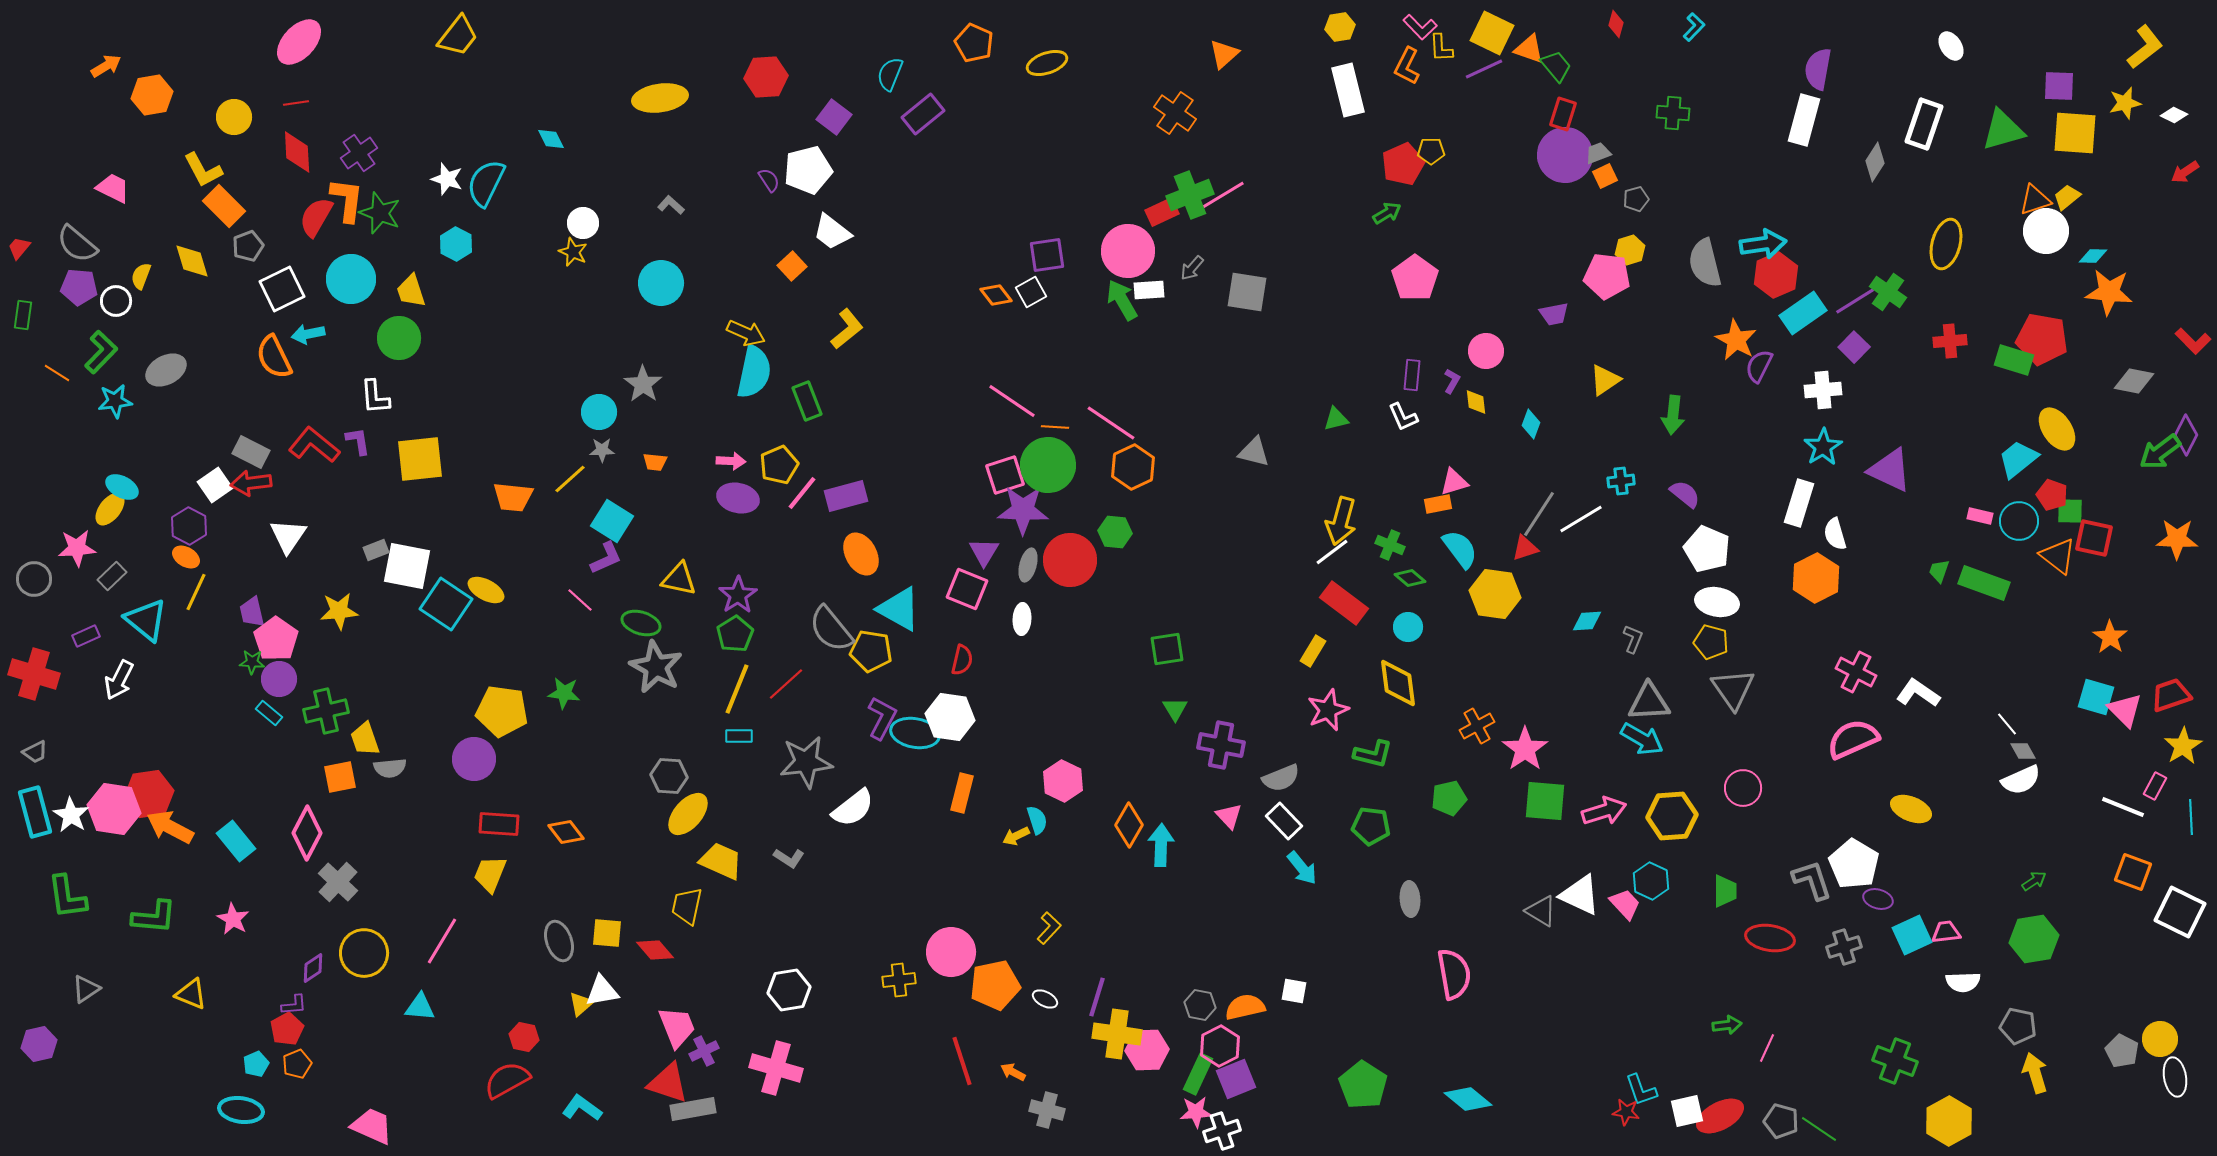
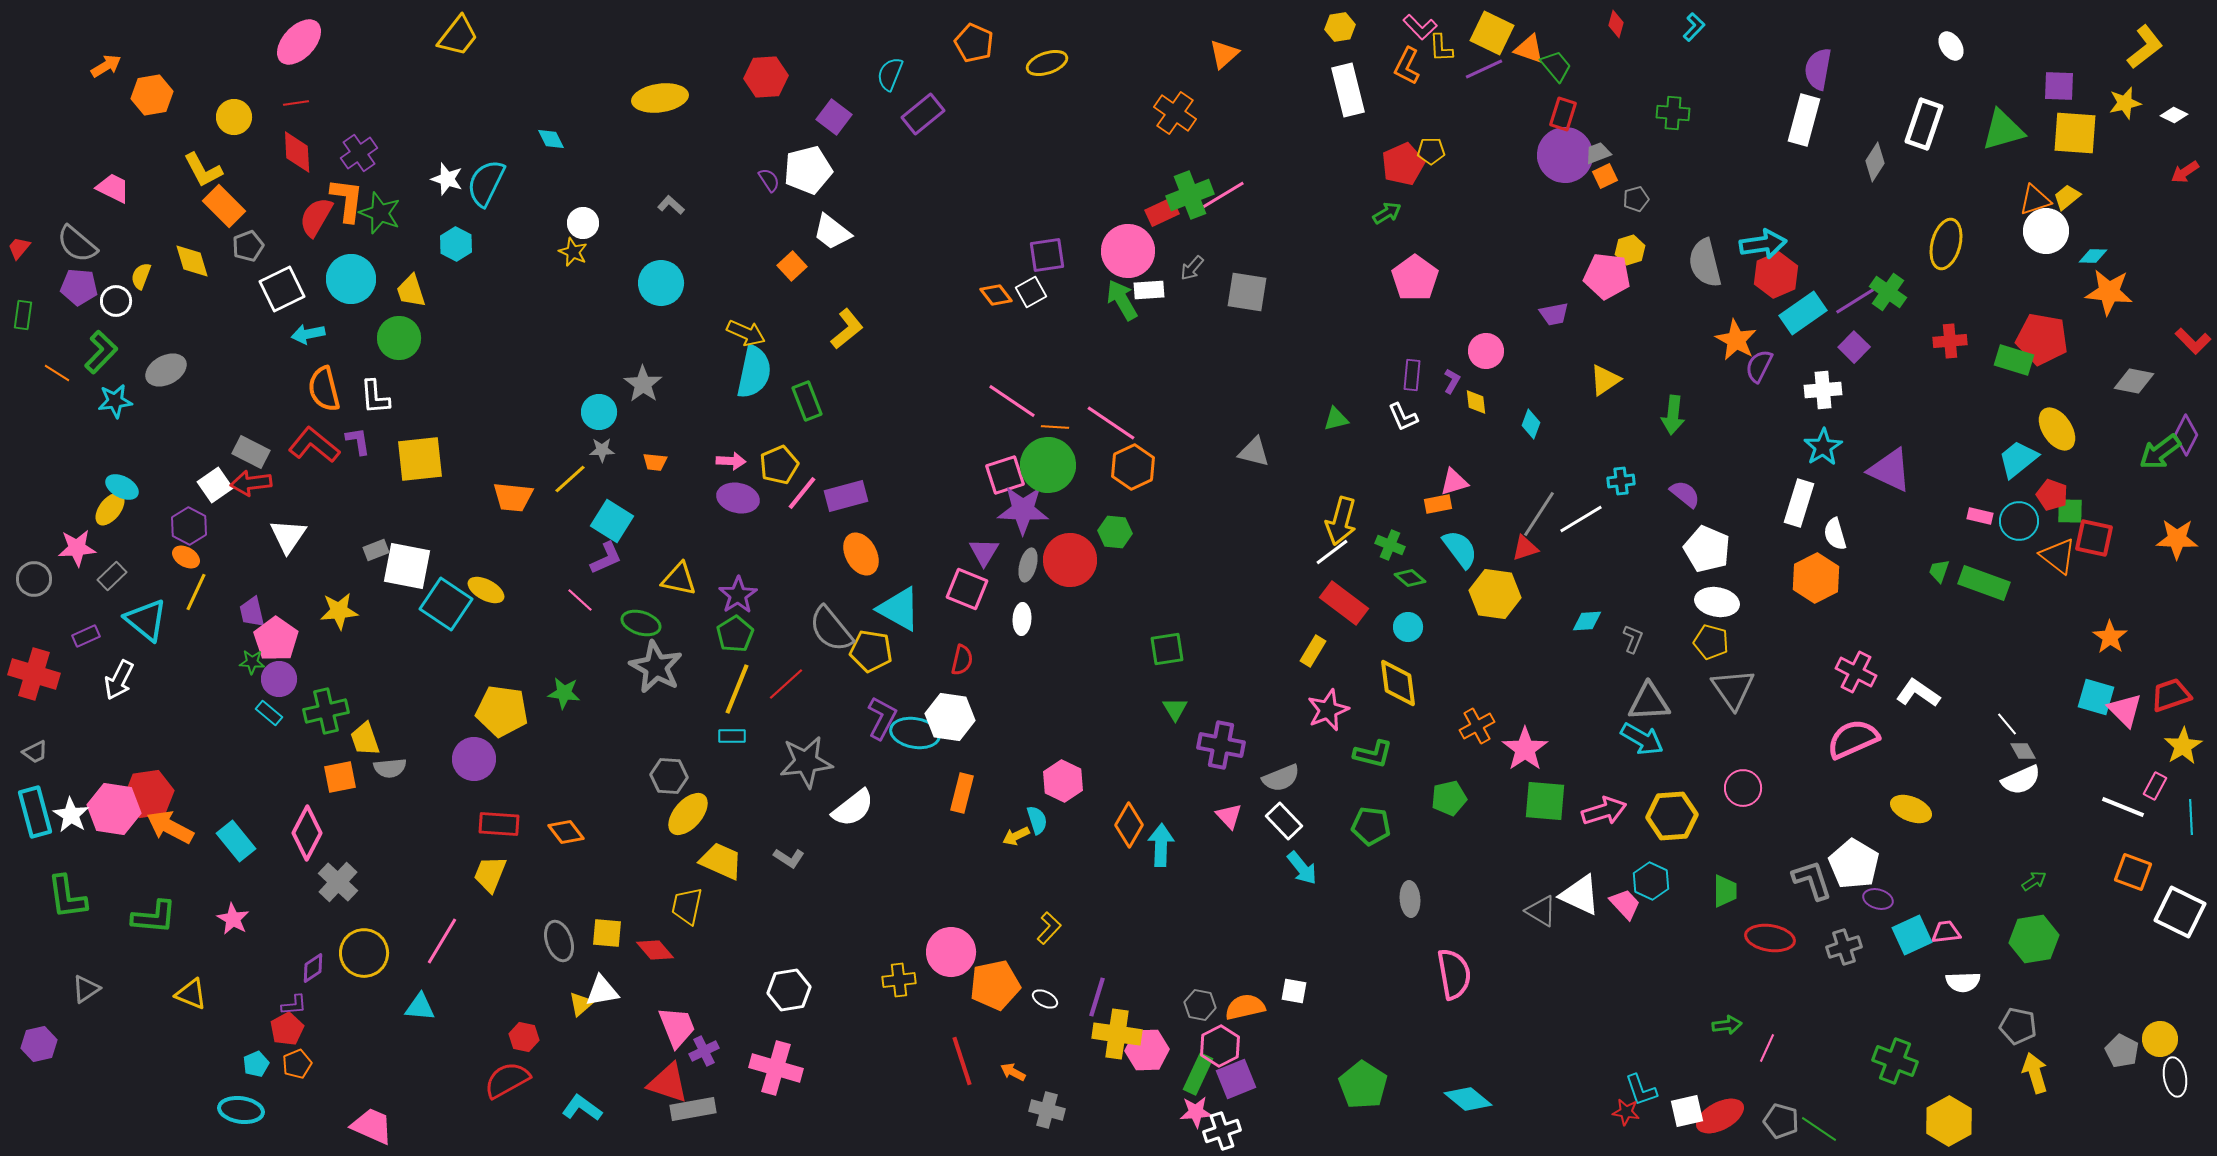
orange semicircle at (274, 357): moved 50 px right, 32 px down; rotated 12 degrees clockwise
cyan rectangle at (739, 736): moved 7 px left
